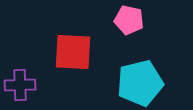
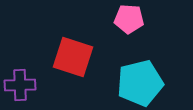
pink pentagon: moved 1 px up; rotated 8 degrees counterclockwise
red square: moved 5 px down; rotated 15 degrees clockwise
